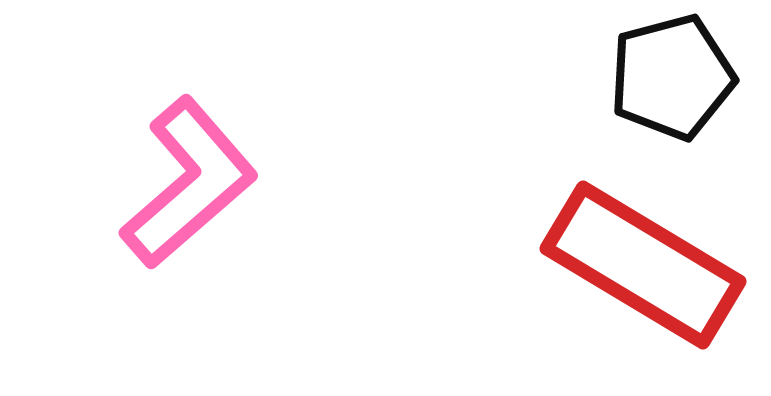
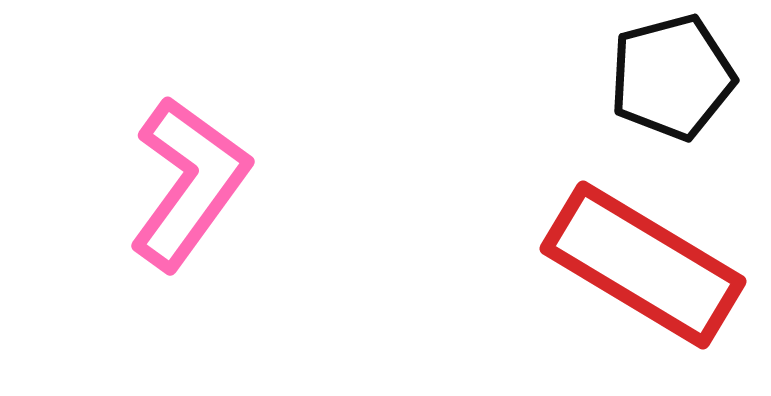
pink L-shape: rotated 13 degrees counterclockwise
